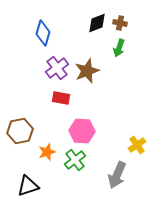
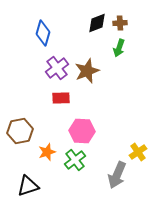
brown cross: rotated 16 degrees counterclockwise
red rectangle: rotated 12 degrees counterclockwise
yellow cross: moved 1 px right, 7 px down
